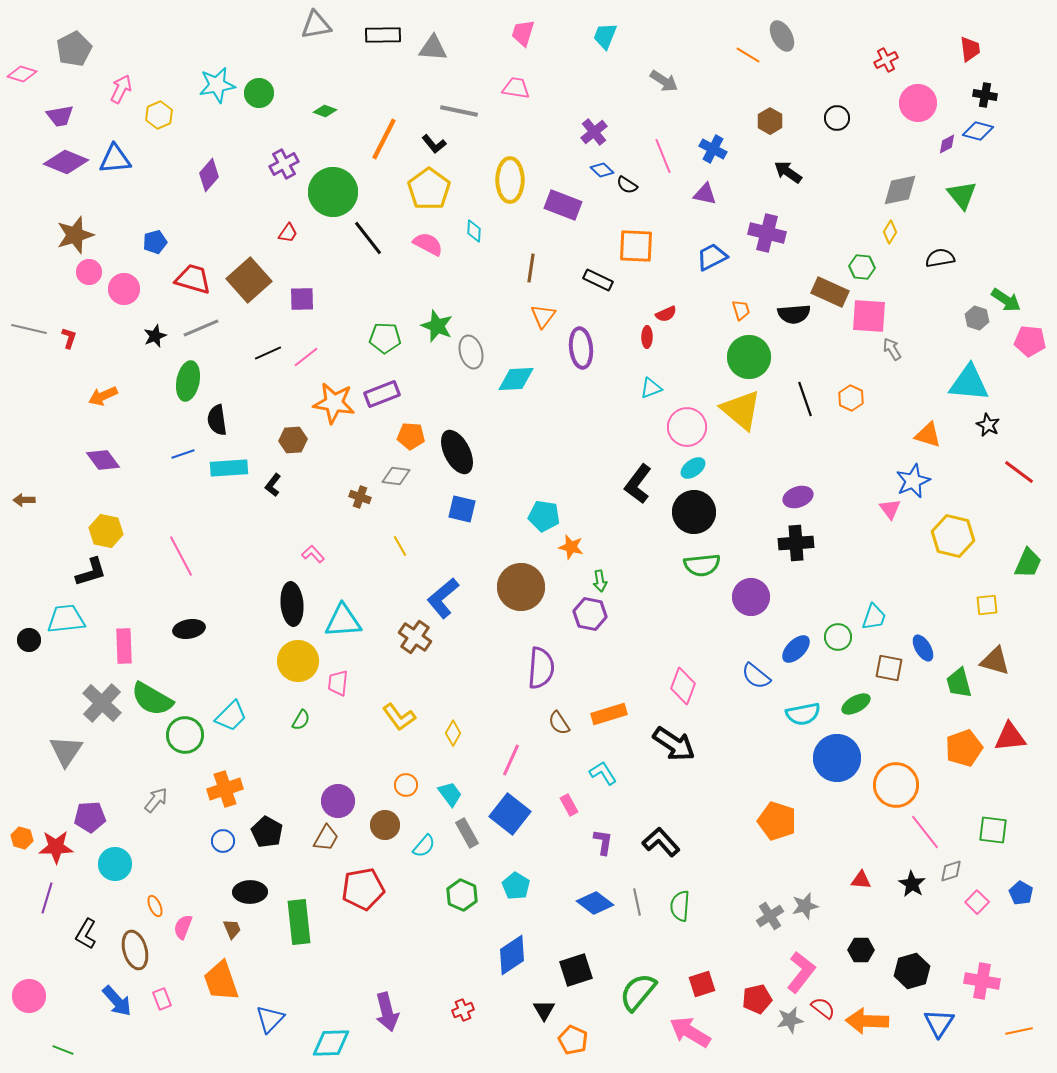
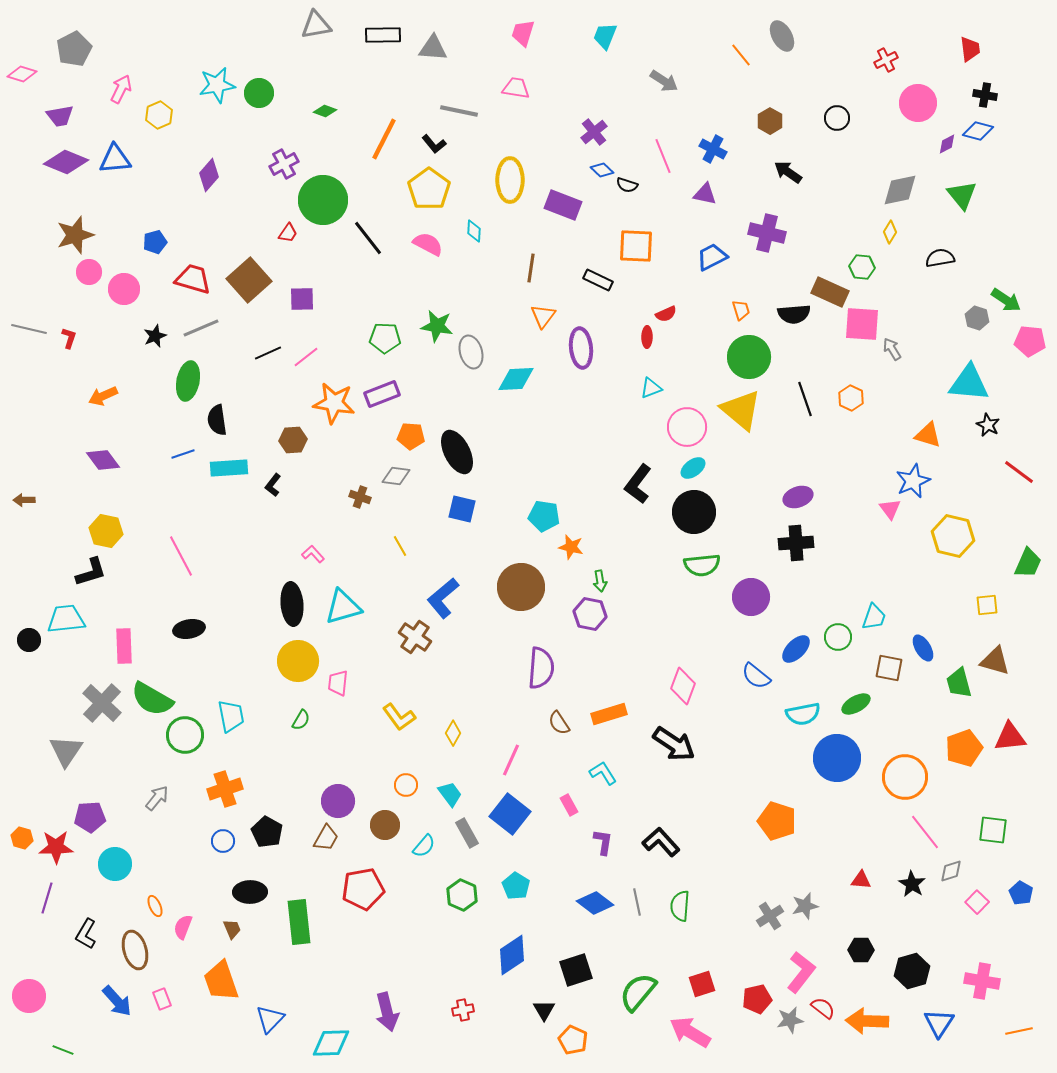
orange line at (748, 55): moved 7 px left; rotated 20 degrees clockwise
black semicircle at (627, 185): rotated 15 degrees counterclockwise
green circle at (333, 192): moved 10 px left, 8 px down
pink square at (869, 316): moved 7 px left, 8 px down
green star at (437, 326): rotated 12 degrees counterclockwise
cyan triangle at (343, 621): moved 14 px up; rotated 12 degrees counterclockwise
cyan trapezoid at (231, 716): rotated 56 degrees counterclockwise
orange circle at (896, 785): moved 9 px right, 8 px up
gray arrow at (156, 800): moved 1 px right, 2 px up
red cross at (463, 1010): rotated 10 degrees clockwise
